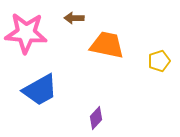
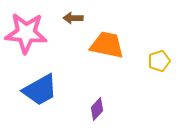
brown arrow: moved 1 px left
purple diamond: moved 1 px right, 9 px up
